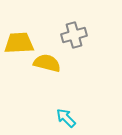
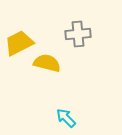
gray cross: moved 4 px right, 1 px up; rotated 10 degrees clockwise
yellow trapezoid: rotated 24 degrees counterclockwise
